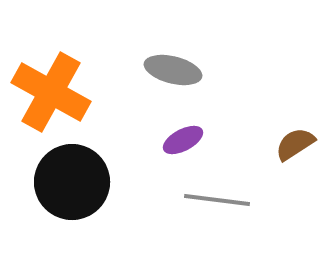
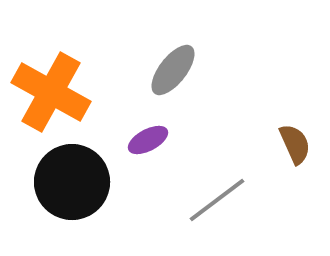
gray ellipse: rotated 66 degrees counterclockwise
purple ellipse: moved 35 px left
brown semicircle: rotated 99 degrees clockwise
gray line: rotated 44 degrees counterclockwise
